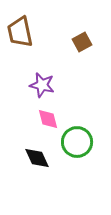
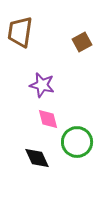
brown trapezoid: rotated 20 degrees clockwise
